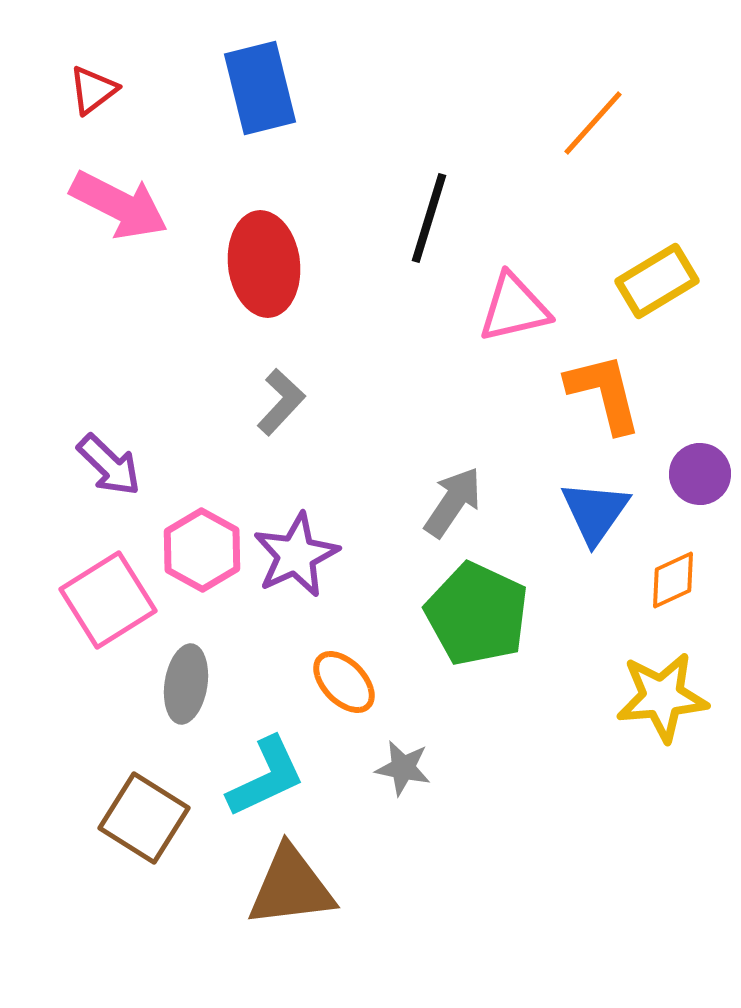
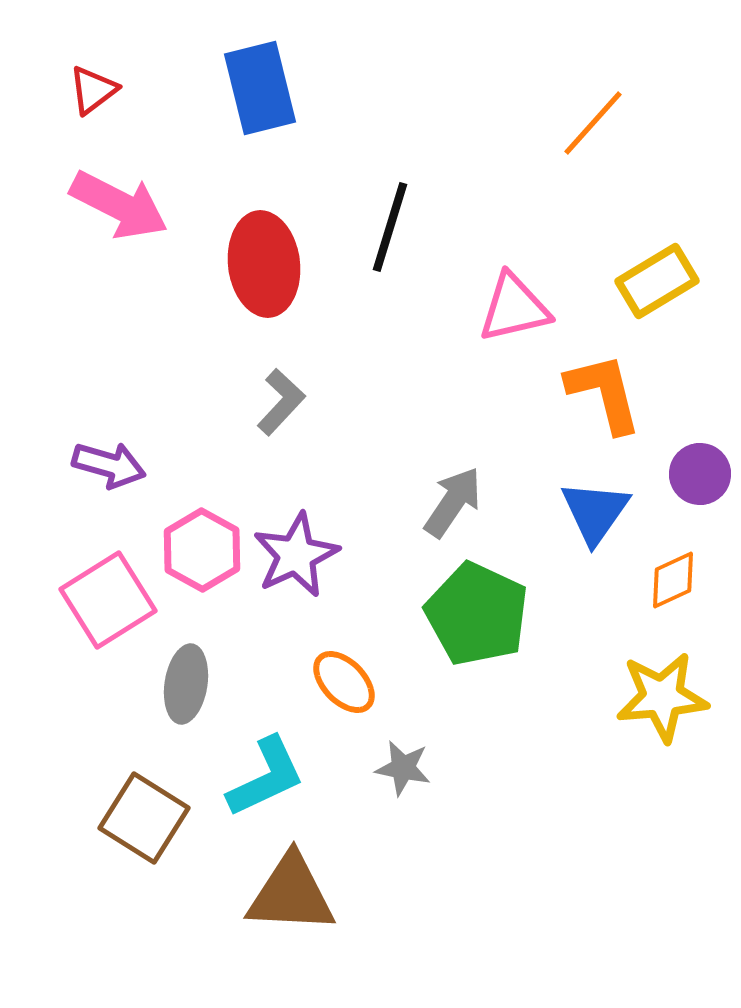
black line: moved 39 px left, 9 px down
purple arrow: rotated 28 degrees counterclockwise
brown triangle: moved 7 px down; rotated 10 degrees clockwise
